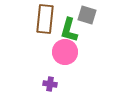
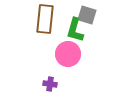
green L-shape: moved 6 px right
pink circle: moved 3 px right, 2 px down
